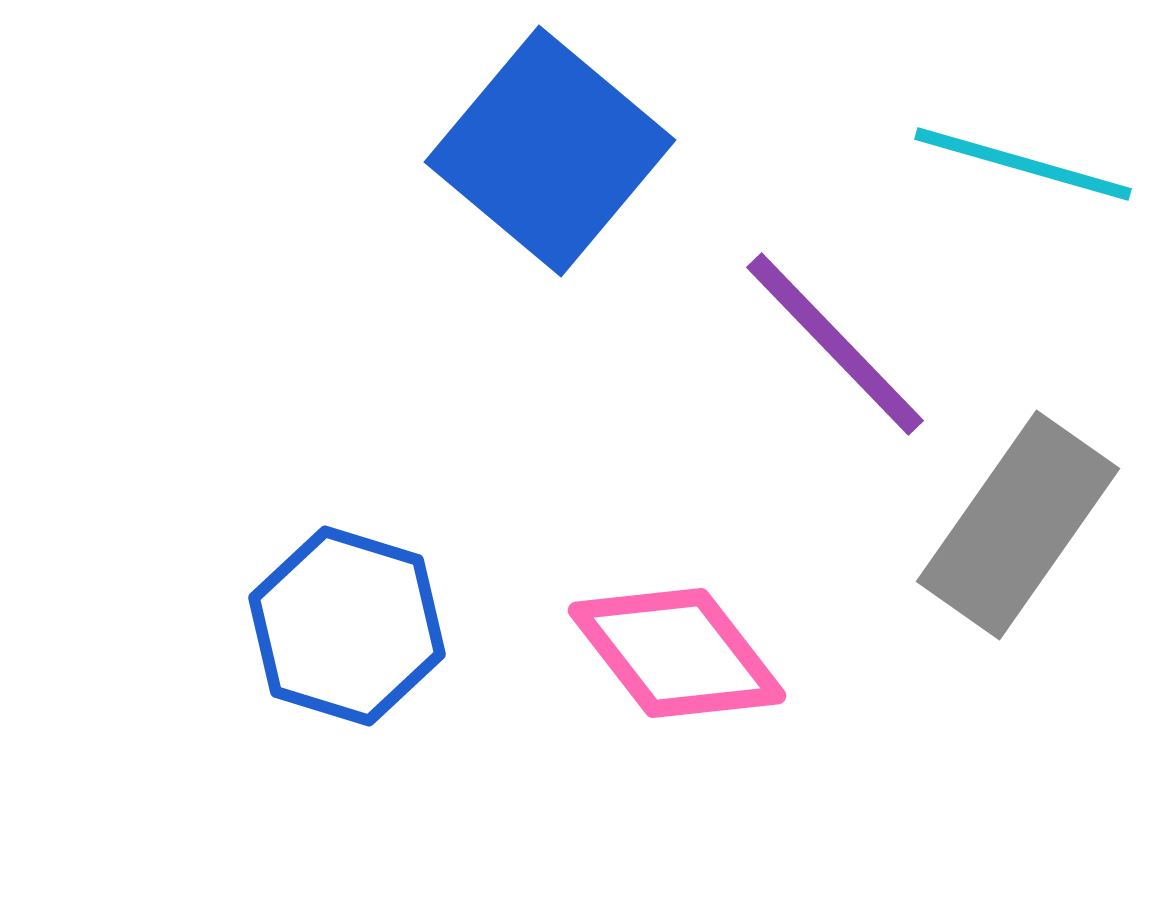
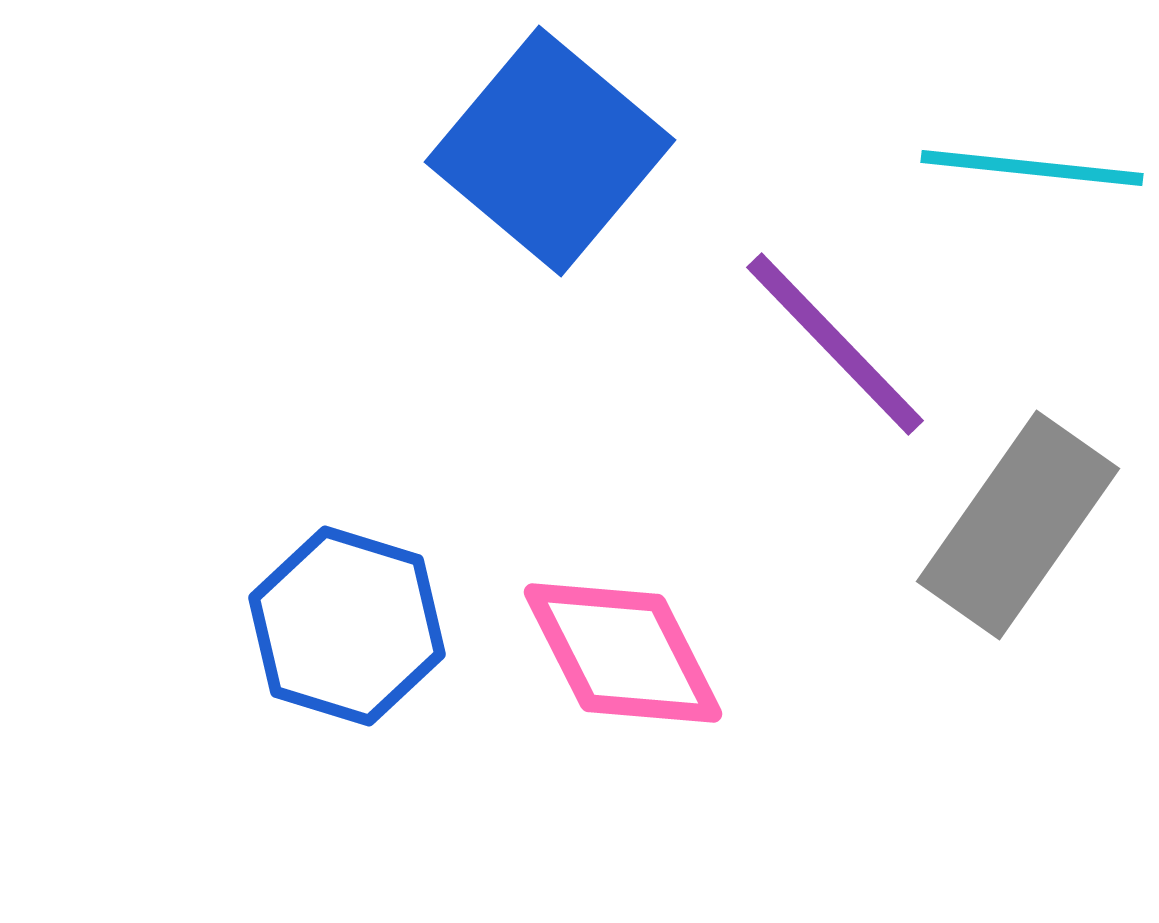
cyan line: moved 9 px right, 4 px down; rotated 10 degrees counterclockwise
pink diamond: moved 54 px left; rotated 11 degrees clockwise
